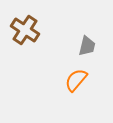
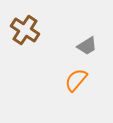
gray trapezoid: rotated 45 degrees clockwise
